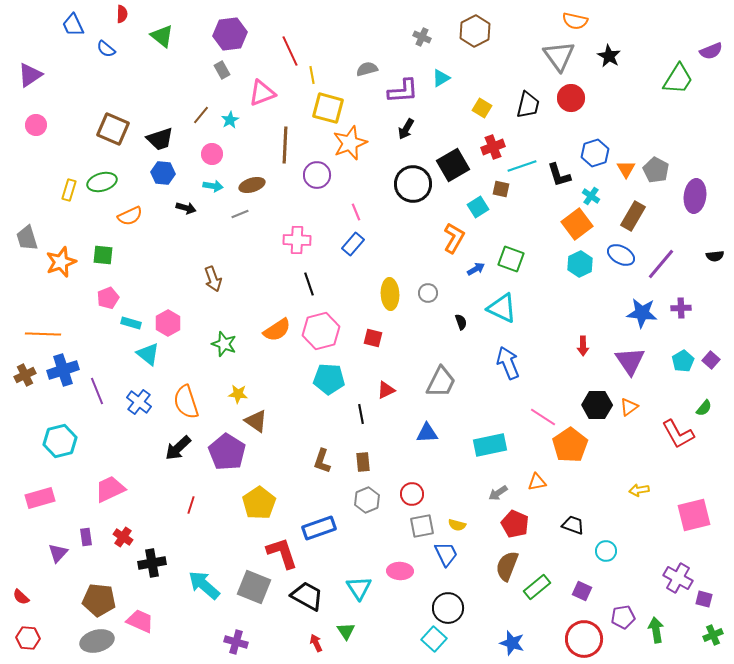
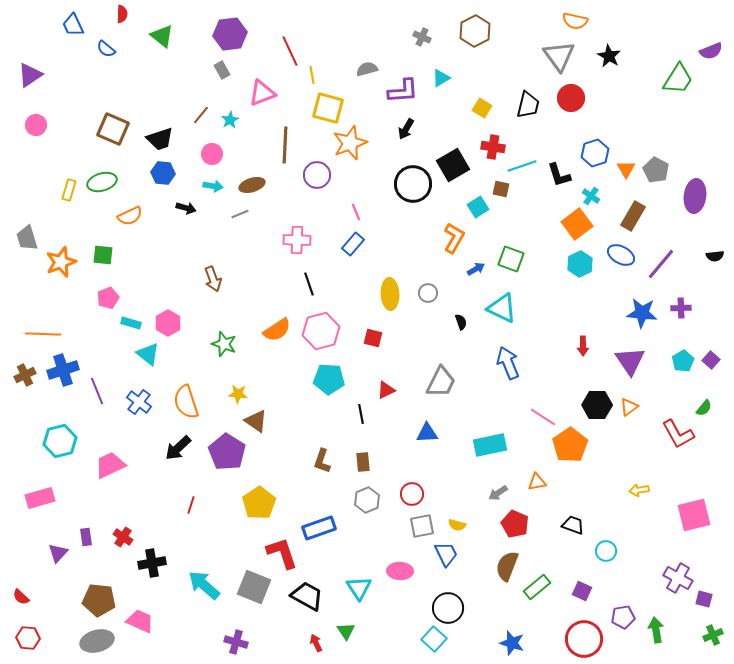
red cross at (493, 147): rotated 30 degrees clockwise
pink trapezoid at (110, 489): moved 24 px up
